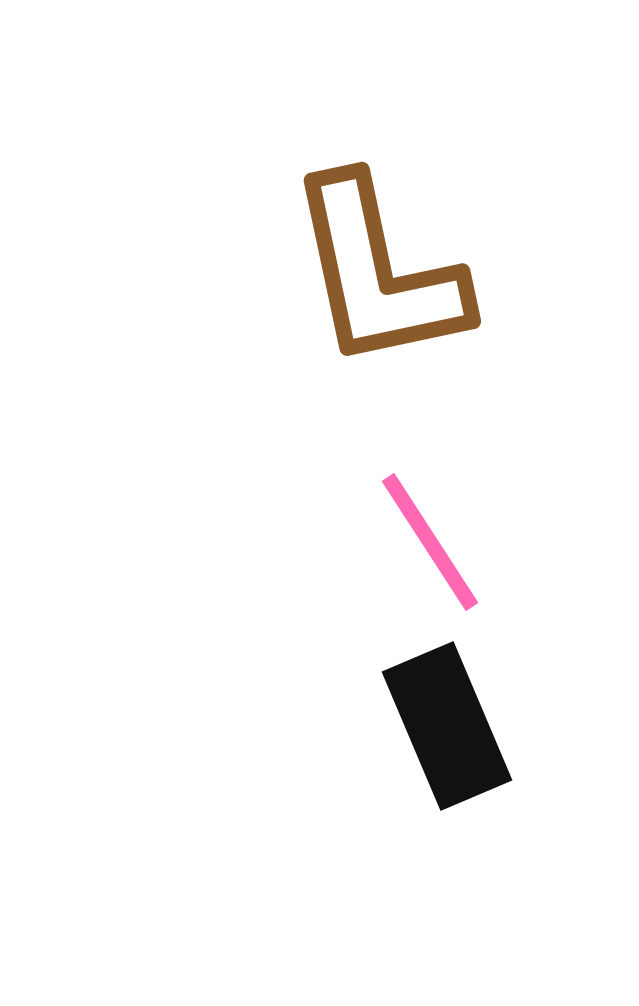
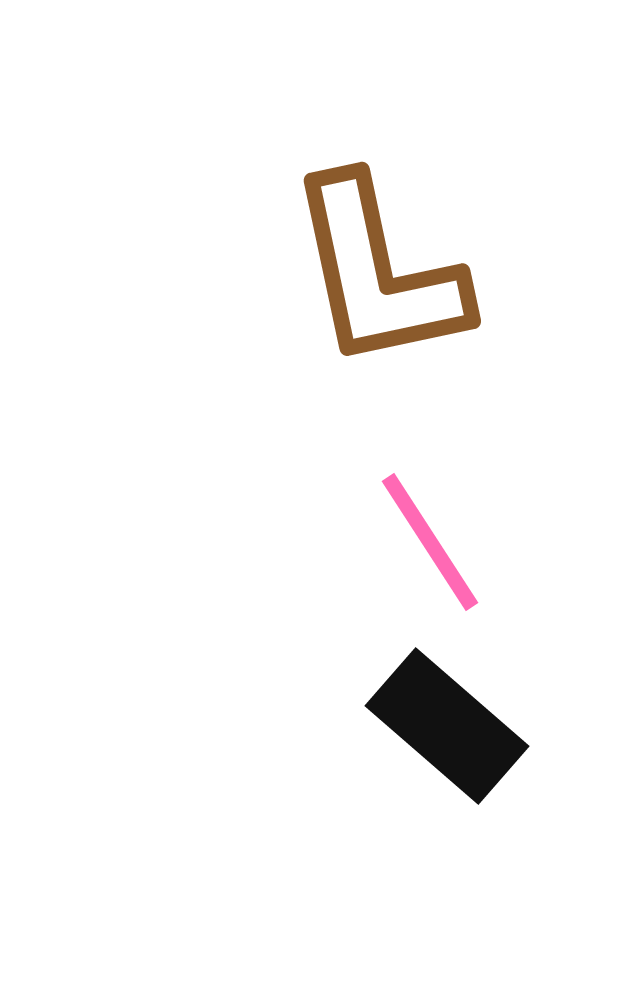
black rectangle: rotated 26 degrees counterclockwise
